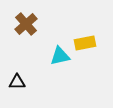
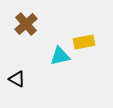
yellow rectangle: moved 1 px left, 1 px up
black triangle: moved 3 px up; rotated 30 degrees clockwise
